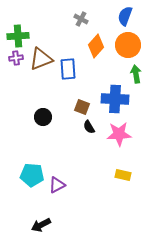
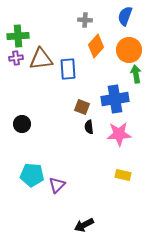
gray cross: moved 4 px right, 1 px down; rotated 24 degrees counterclockwise
orange circle: moved 1 px right, 5 px down
brown triangle: rotated 15 degrees clockwise
blue cross: rotated 12 degrees counterclockwise
black circle: moved 21 px left, 7 px down
black semicircle: rotated 24 degrees clockwise
purple triangle: rotated 18 degrees counterclockwise
black arrow: moved 43 px right
